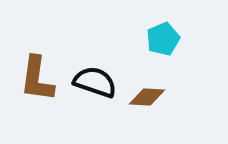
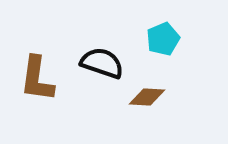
black semicircle: moved 7 px right, 19 px up
